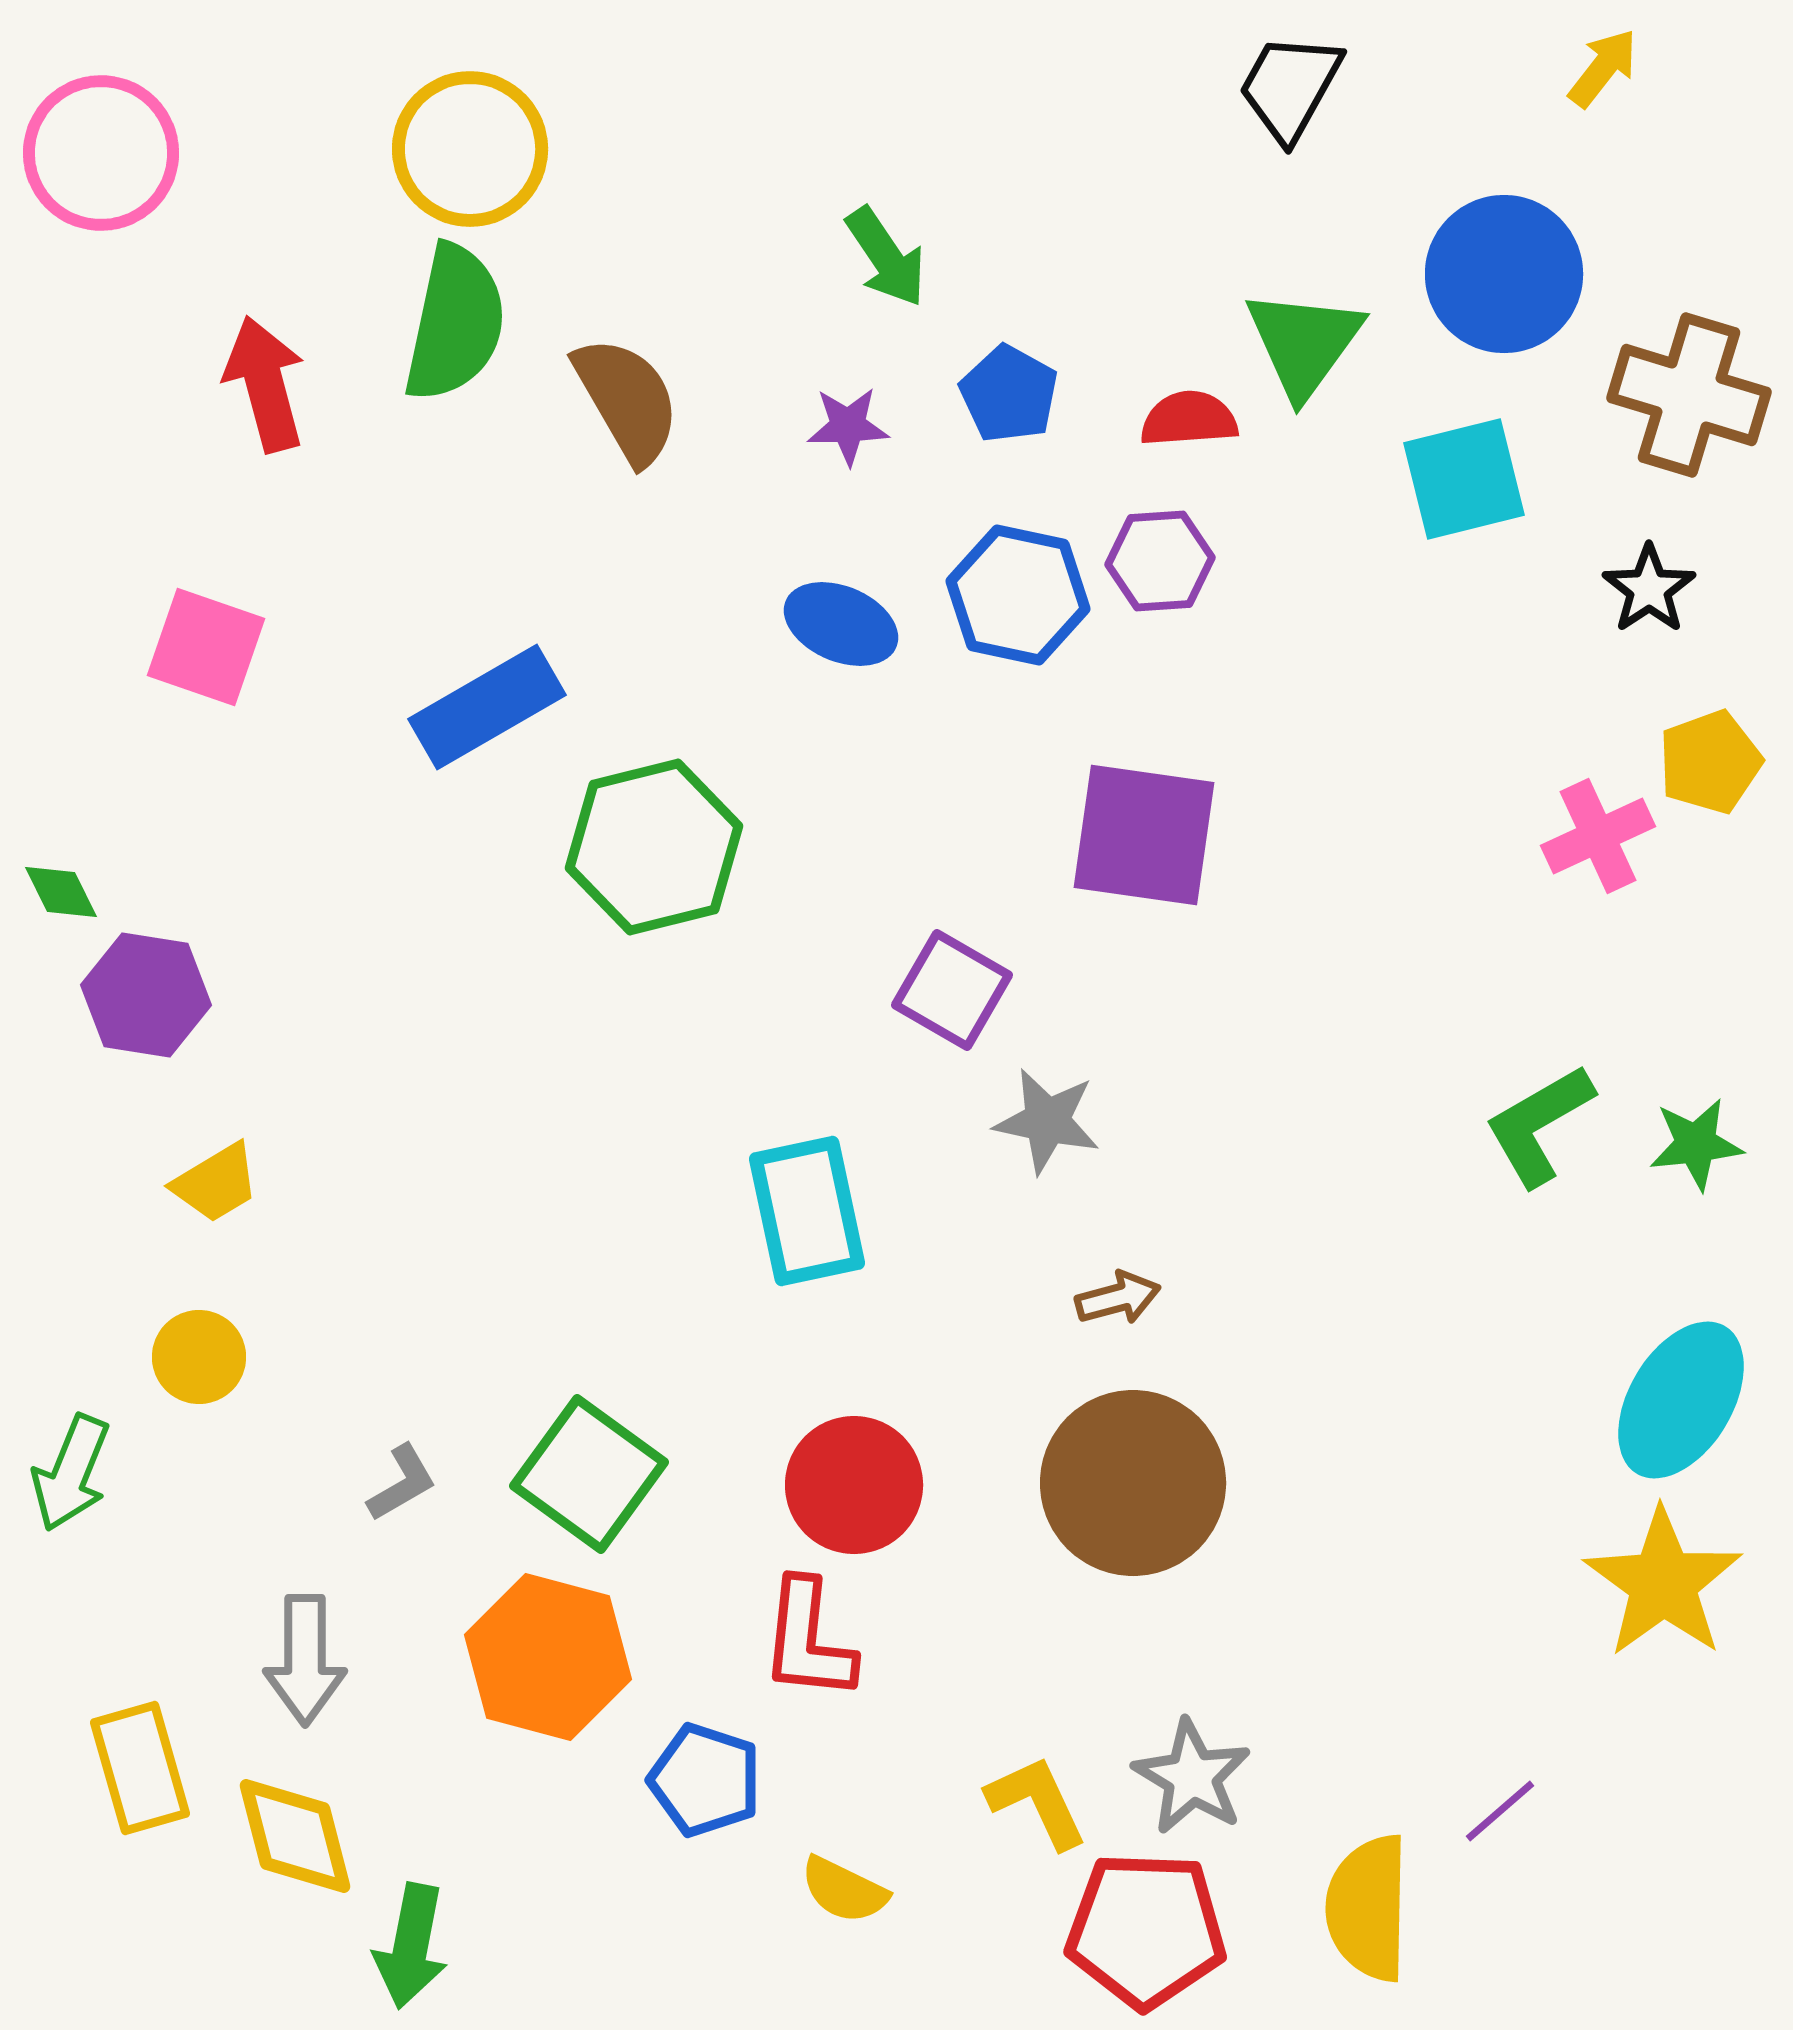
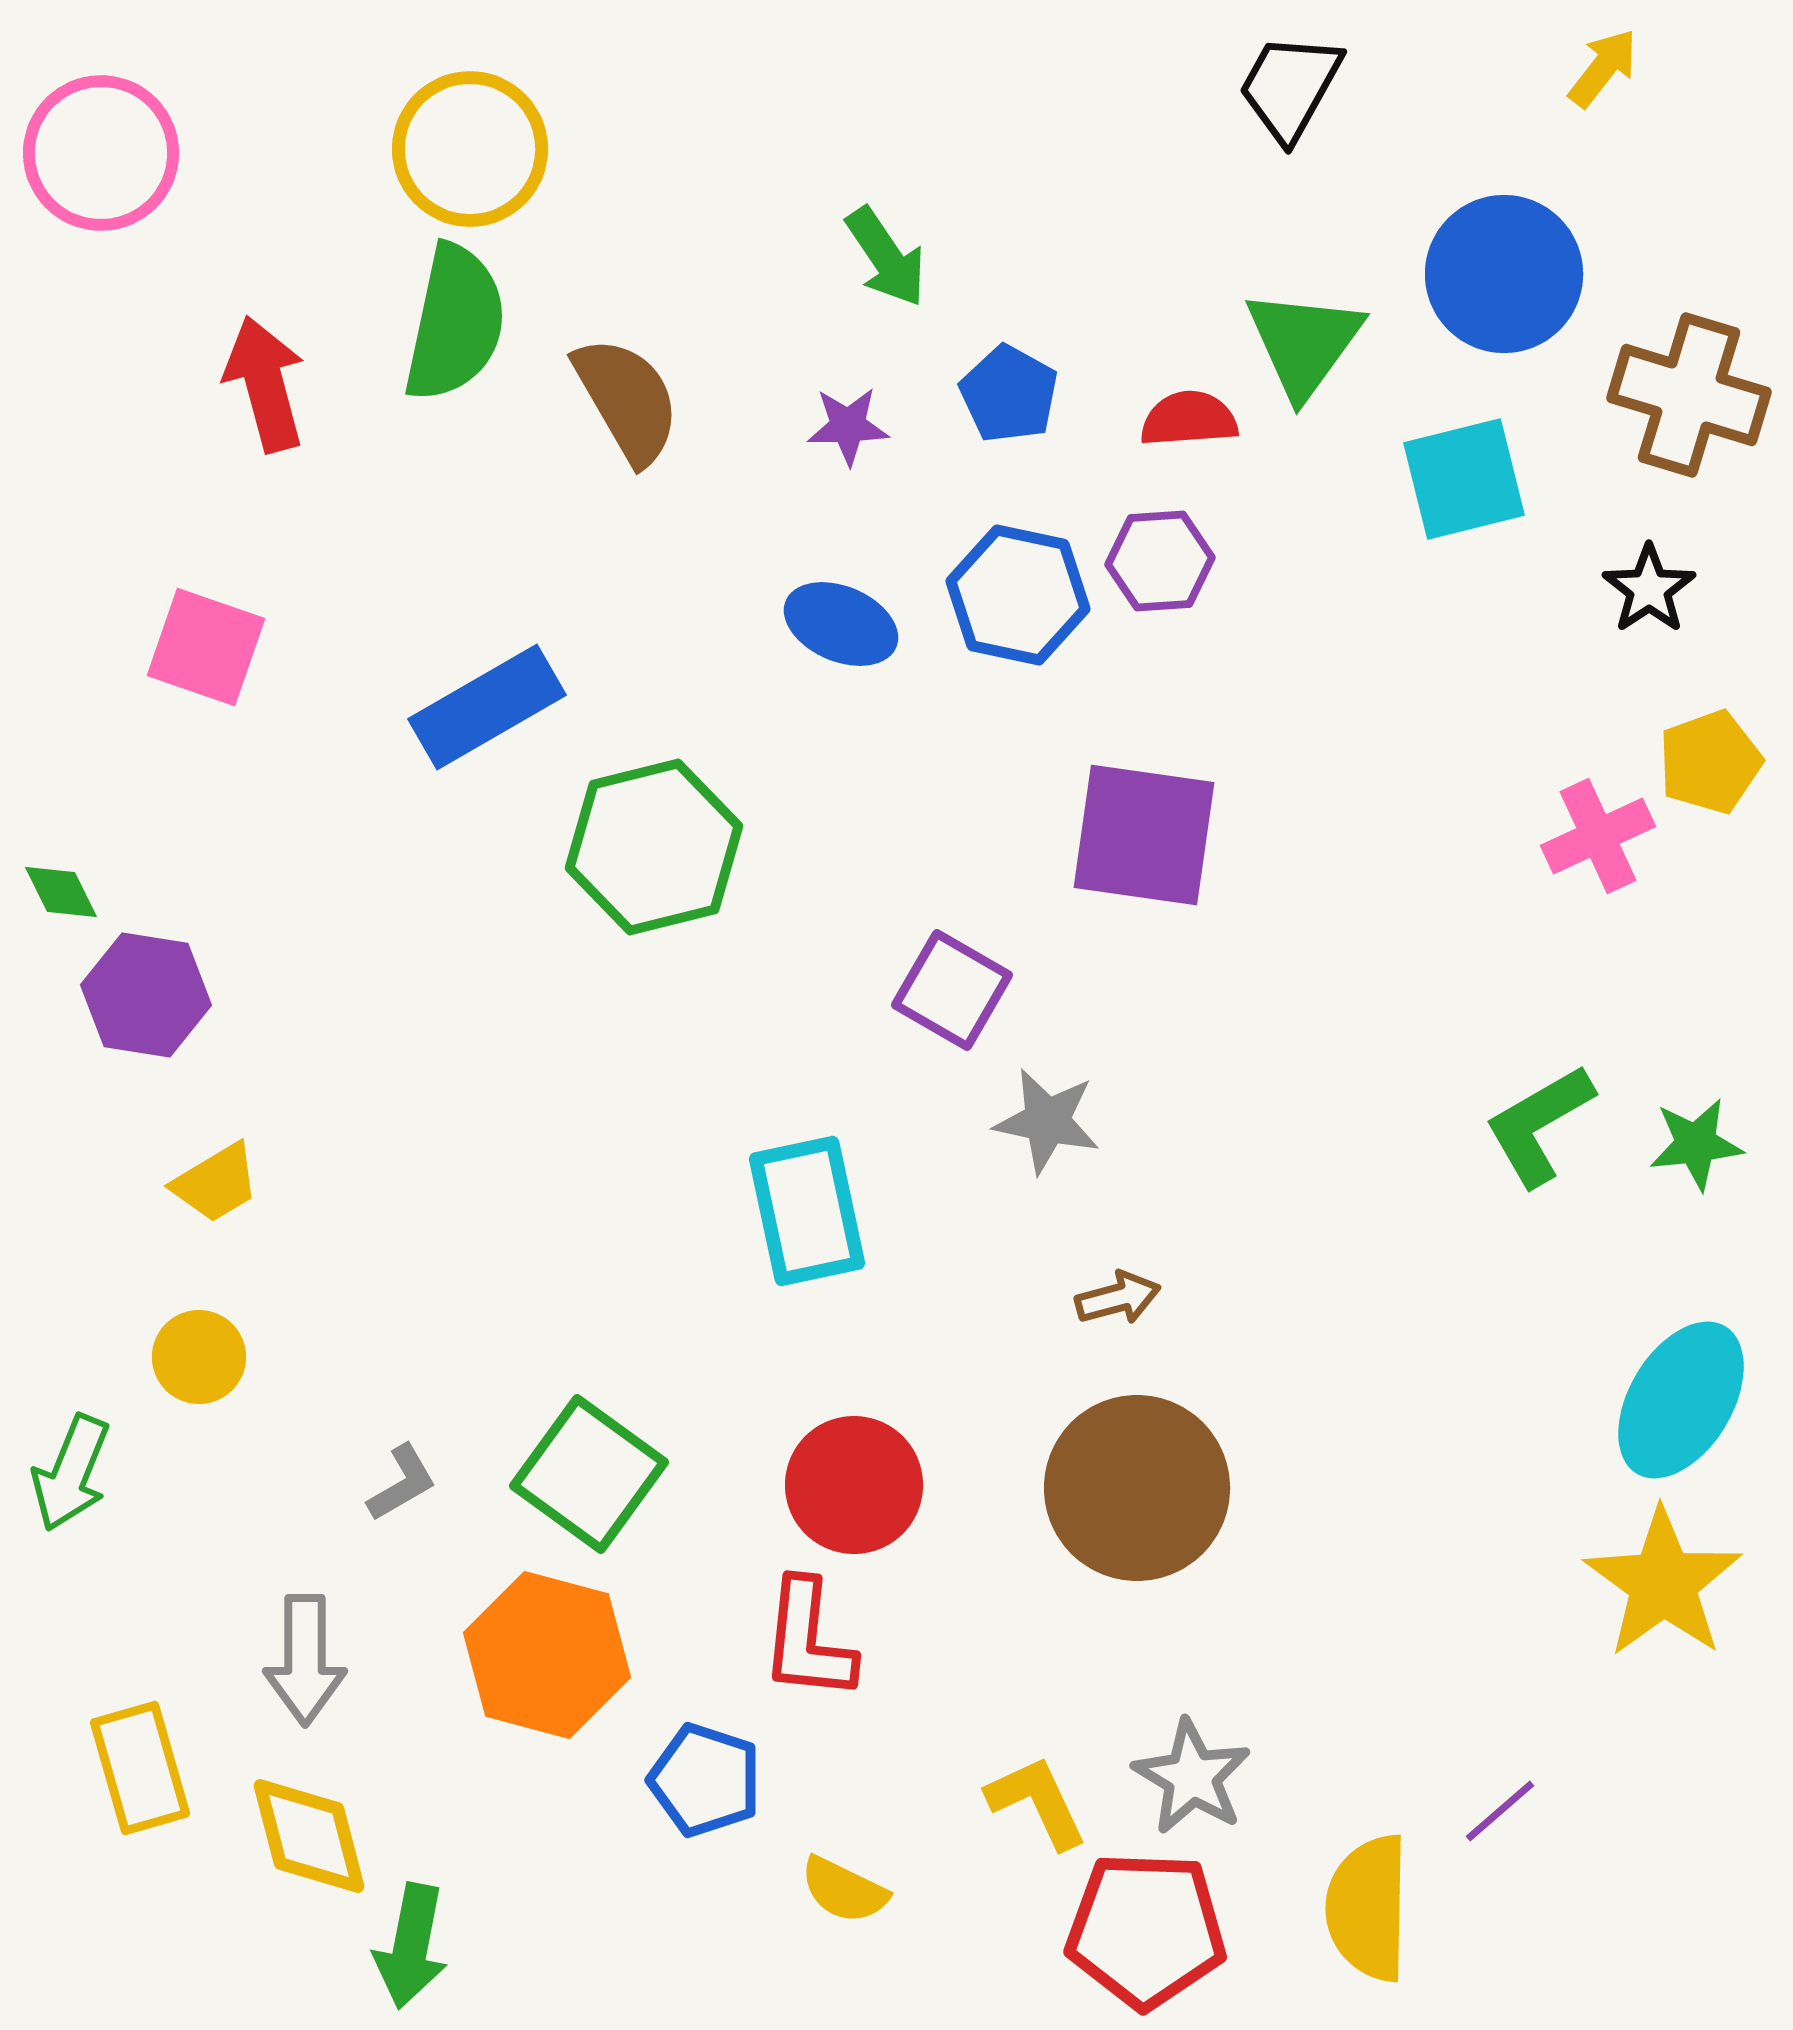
brown circle at (1133, 1483): moved 4 px right, 5 px down
orange hexagon at (548, 1657): moved 1 px left, 2 px up
yellow diamond at (295, 1836): moved 14 px right
